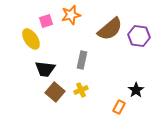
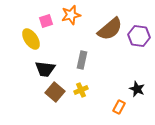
black star: moved 1 px right, 1 px up; rotated 14 degrees counterclockwise
